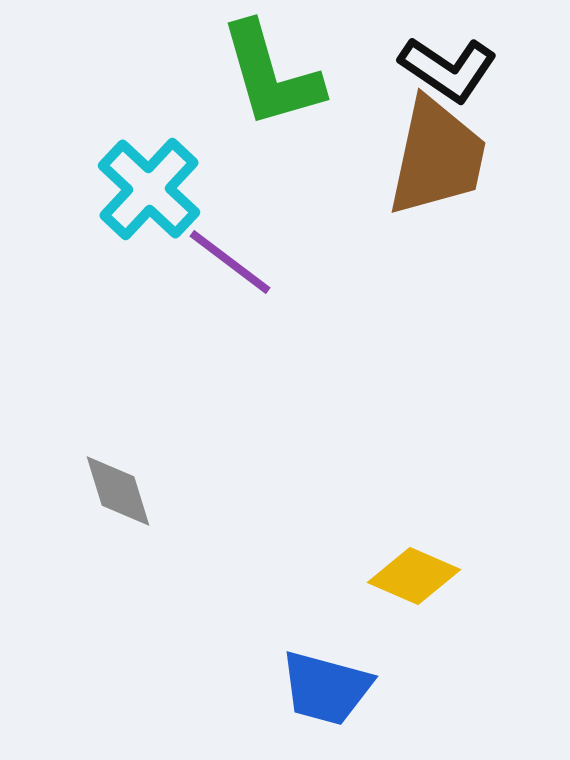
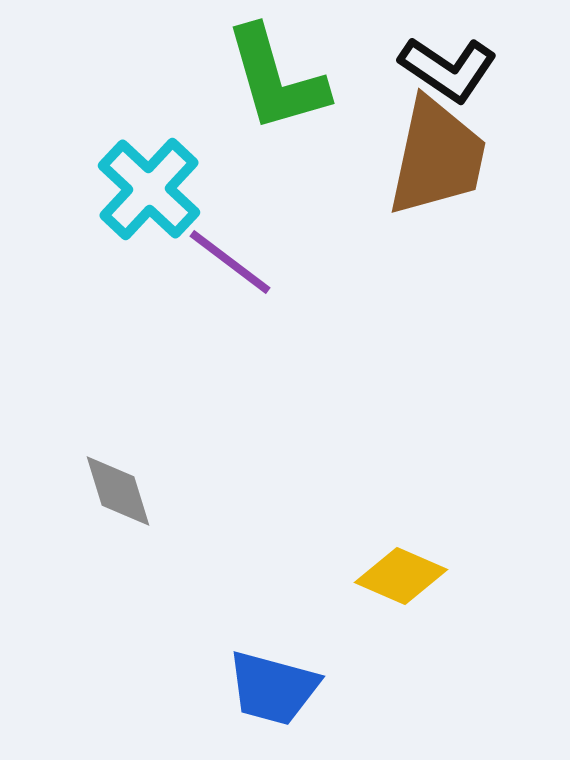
green L-shape: moved 5 px right, 4 px down
yellow diamond: moved 13 px left
blue trapezoid: moved 53 px left
